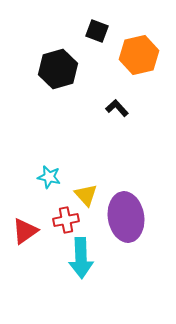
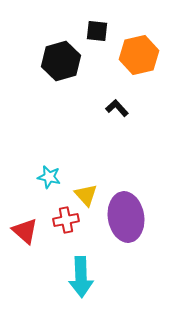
black square: rotated 15 degrees counterclockwise
black hexagon: moved 3 px right, 8 px up
red triangle: rotated 44 degrees counterclockwise
cyan arrow: moved 19 px down
